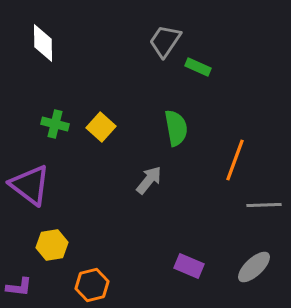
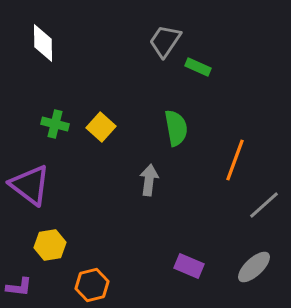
gray arrow: rotated 32 degrees counterclockwise
gray line: rotated 40 degrees counterclockwise
yellow hexagon: moved 2 px left
